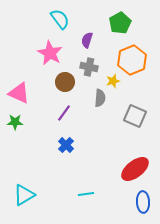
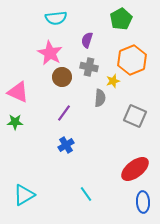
cyan semicircle: moved 4 px left, 1 px up; rotated 120 degrees clockwise
green pentagon: moved 1 px right, 4 px up
brown circle: moved 3 px left, 5 px up
pink triangle: moved 1 px left, 1 px up
blue cross: rotated 14 degrees clockwise
cyan line: rotated 63 degrees clockwise
